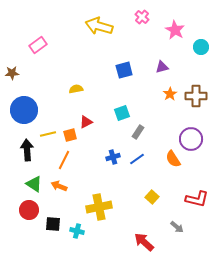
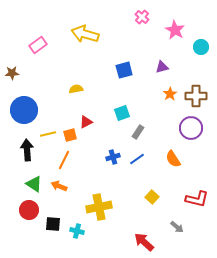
yellow arrow: moved 14 px left, 8 px down
purple circle: moved 11 px up
